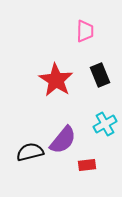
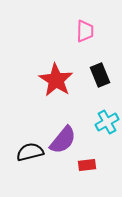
cyan cross: moved 2 px right, 2 px up
